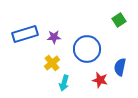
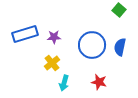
green square: moved 10 px up; rotated 16 degrees counterclockwise
blue circle: moved 5 px right, 4 px up
blue semicircle: moved 20 px up
red star: moved 1 px left, 2 px down
